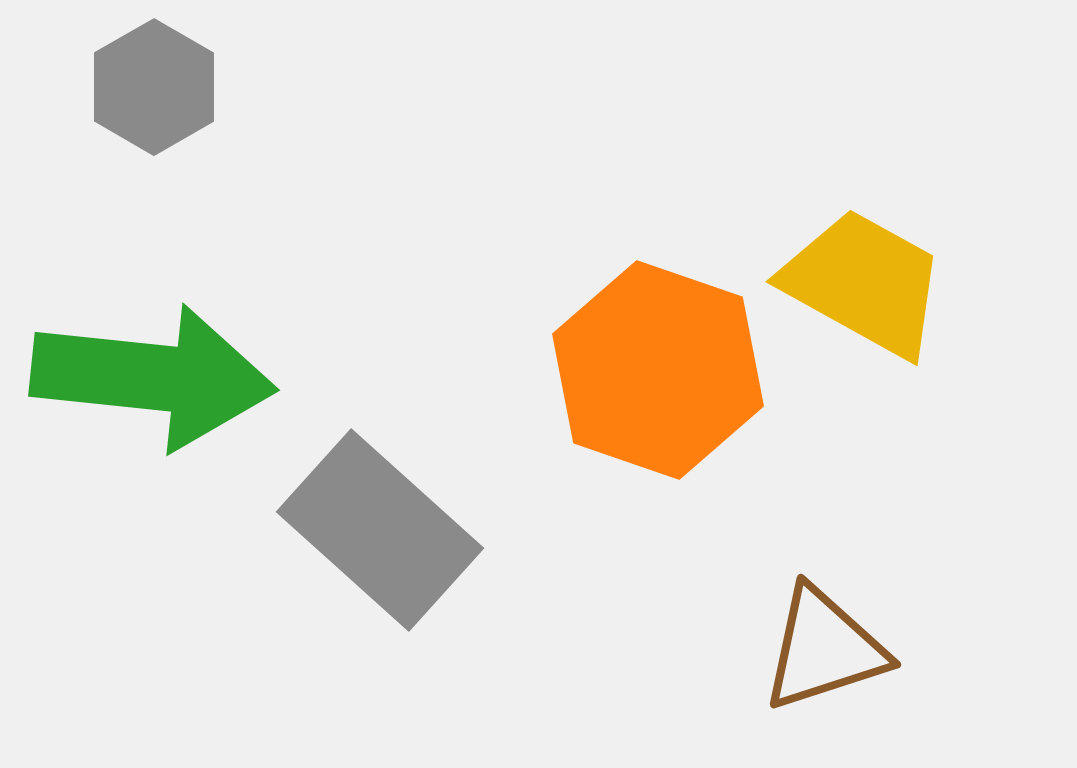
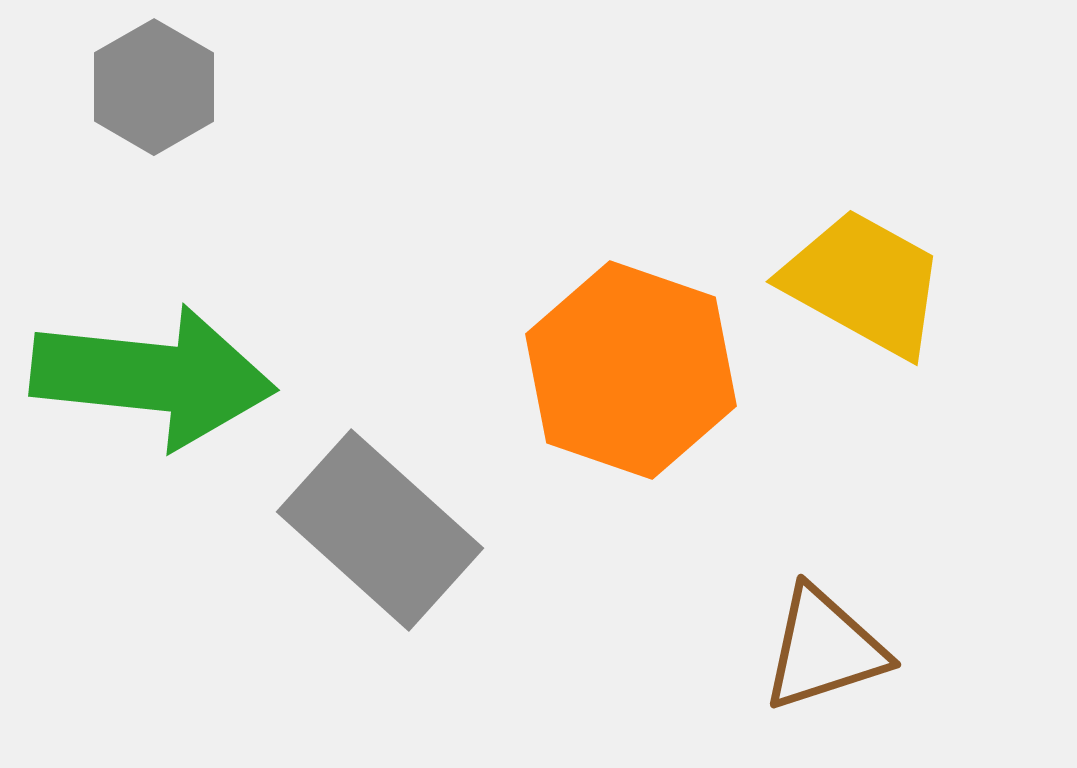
orange hexagon: moved 27 px left
